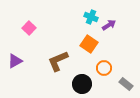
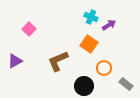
pink square: moved 1 px down
black circle: moved 2 px right, 2 px down
